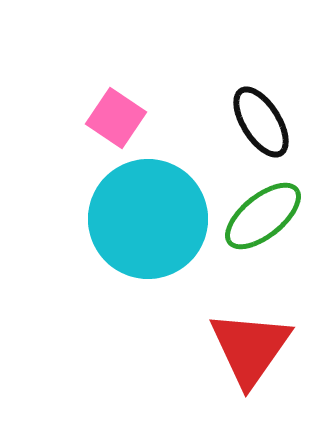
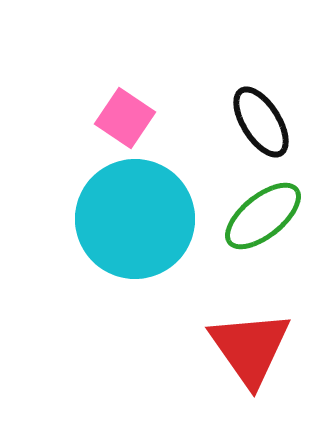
pink square: moved 9 px right
cyan circle: moved 13 px left
red triangle: rotated 10 degrees counterclockwise
